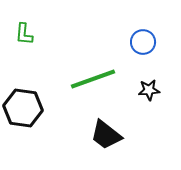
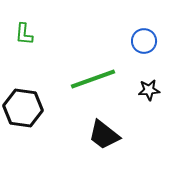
blue circle: moved 1 px right, 1 px up
black trapezoid: moved 2 px left
